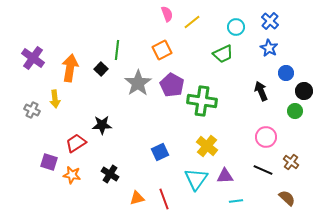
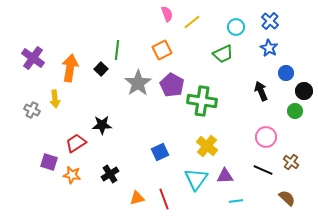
black cross: rotated 24 degrees clockwise
